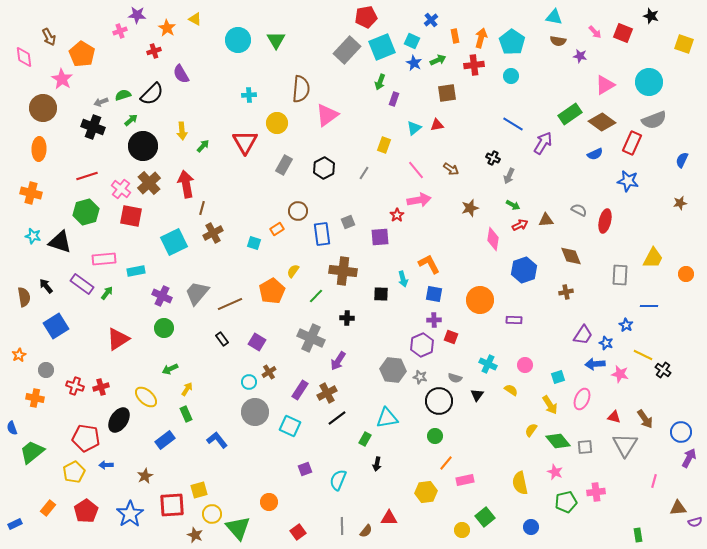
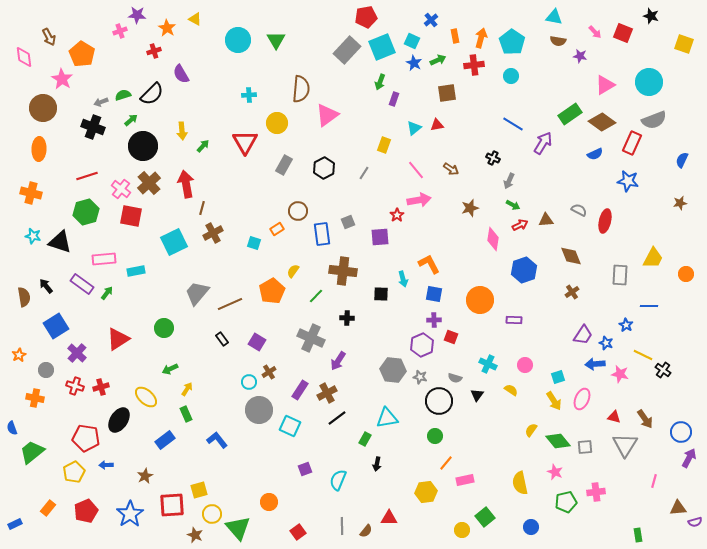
gray arrow at (509, 176): moved 5 px down
brown cross at (566, 292): moved 6 px right; rotated 24 degrees counterclockwise
purple cross at (162, 296): moved 85 px left, 57 px down; rotated 18 degrees clockwise
yellow arrow at (550, 405): moved 4 px right, 4 px up
gray circle at (255, 412): moved 4 px right, 2 px up
red pentagon at (86, 511): rotated 10 degrees clockwise
